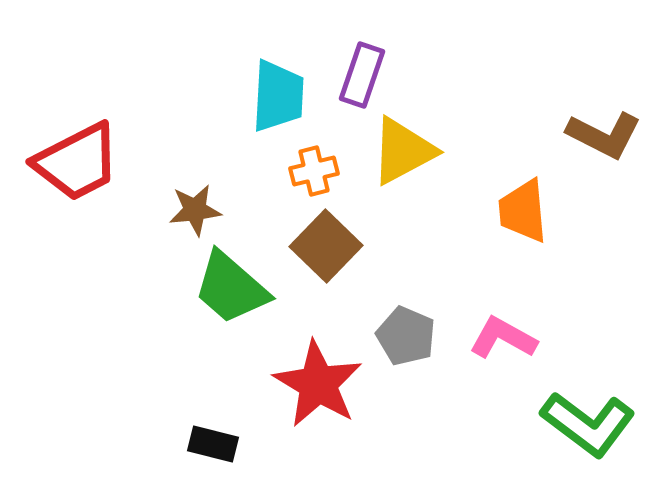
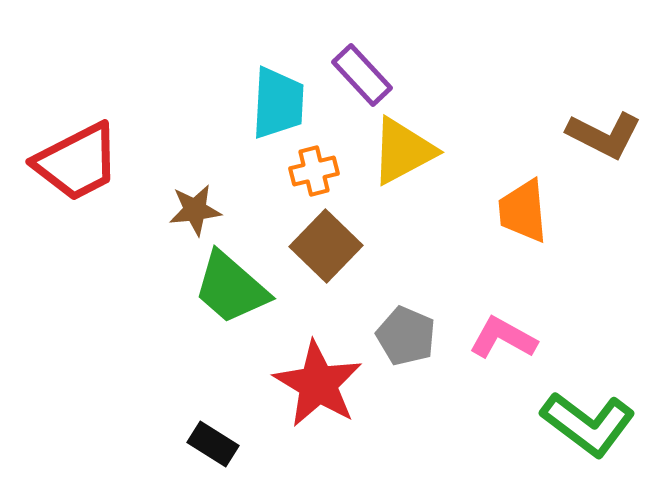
purple rectangle: rotated 62 degrees counterclockwise
cyan trapezoid: moved 7 px down
black rectangle: rotated 18 degrees clockwise
